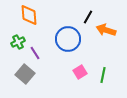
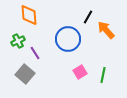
orange arrow: rotated 30 degrees clockwise
green cross: moved 1 px up
